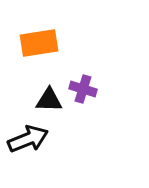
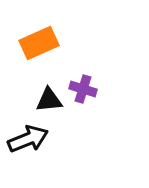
orange rectangle: rotated 15 degrees counterclockwise
black triangle: rotated 8 degrees counterclockwise
